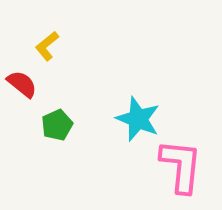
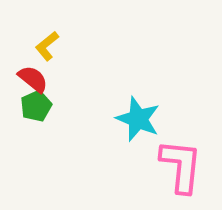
red semicircle: moved 11 px right, 5 px up
green pentagon: moved 21 px left, 19 px up
